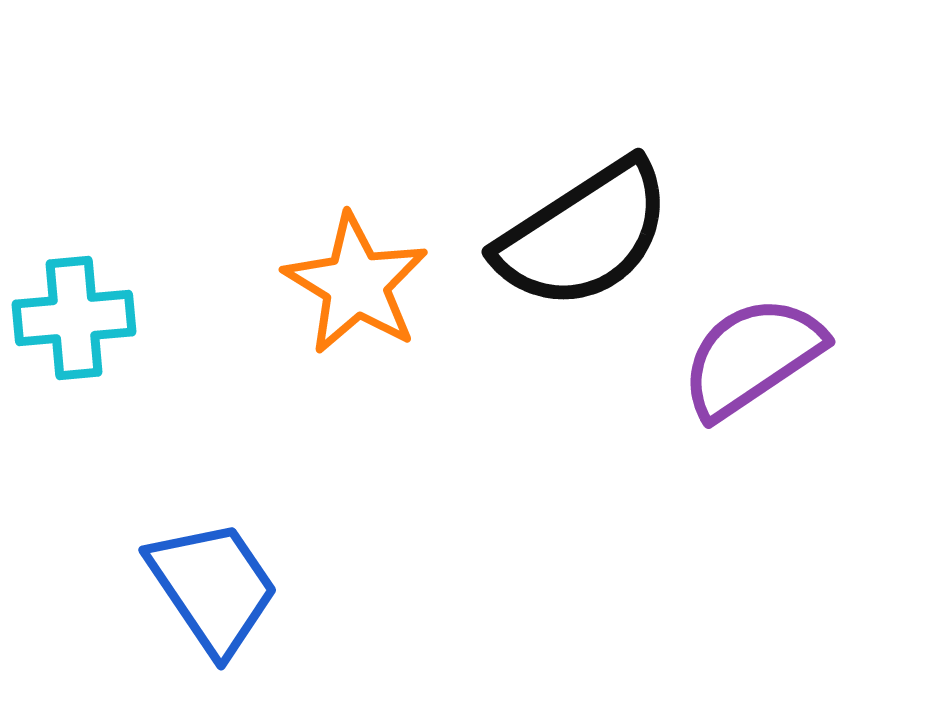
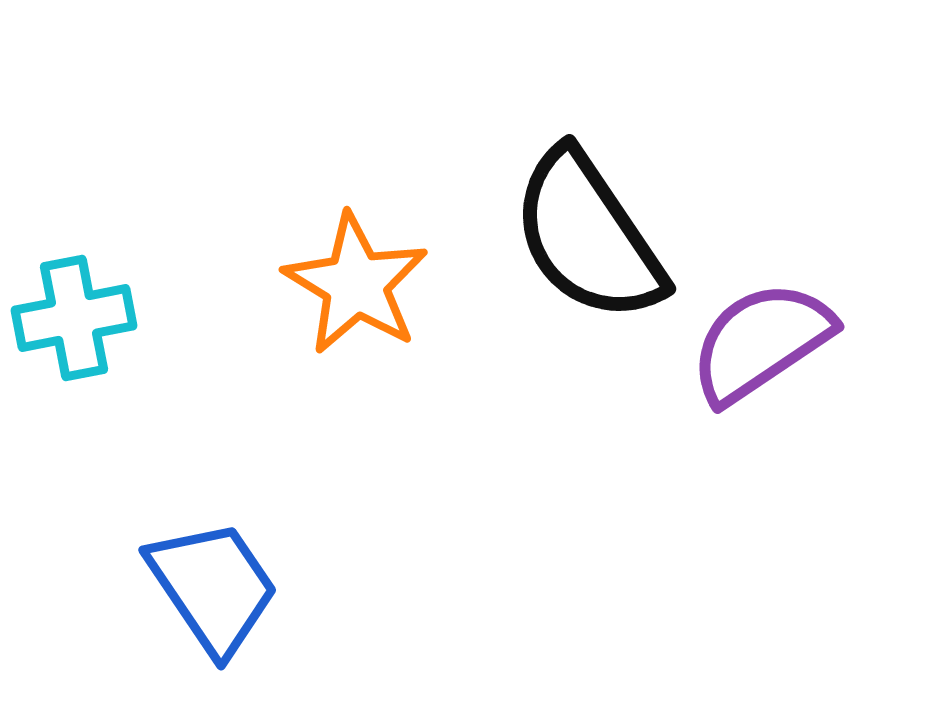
black semicircle: moved 4 px right, 1 px down; rotated 89 degrees clockwise
cyan cross: rotated 6 degrees counterclockwise
purple semicircle: moved 9 px right, 15 px up
